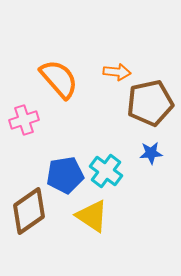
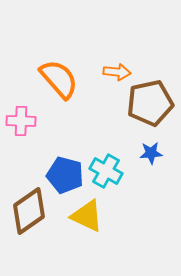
pink cross: moved 3 px left, 1 px down; rotated 20 degrees clockwise
cyan cross: rotated 8 degrees counterclockwise
blue pentagon: rotated 24 degrees clockwise
yellow triangle: moved 5 px left; rotated 9 degrees counterclockwise
